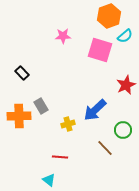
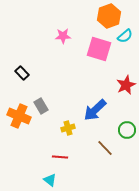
pink square: moved 1 px left, 1 px up
orange cross: rotated 25 degrees clockwise
yellow cross: moved 4 px down
green circle: moved 4 px right
cyan triangle: moved 1 px right
